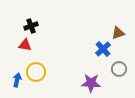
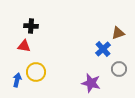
black cross: rotated 24 degrees clockwise
red triangle: moved 1 px left, 1 px down
purple star: rotated 12 degrees clockwise
